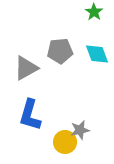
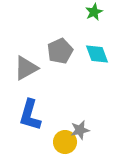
green star: rotated 12 degrees clockwise
gray pentagon: rotated 20 degrees counterclockwise
